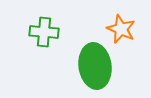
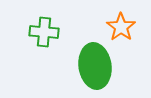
orange star: moved 2 px up; rotated 12 degrees clockwise
